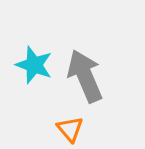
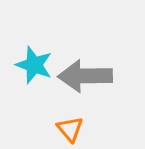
gray arrow: rotated 68 degrees counterclockwise
